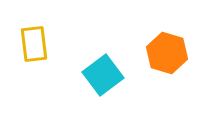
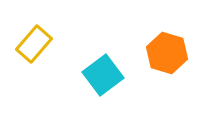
yellow rectangle: rotated 48 degrees clockwise
